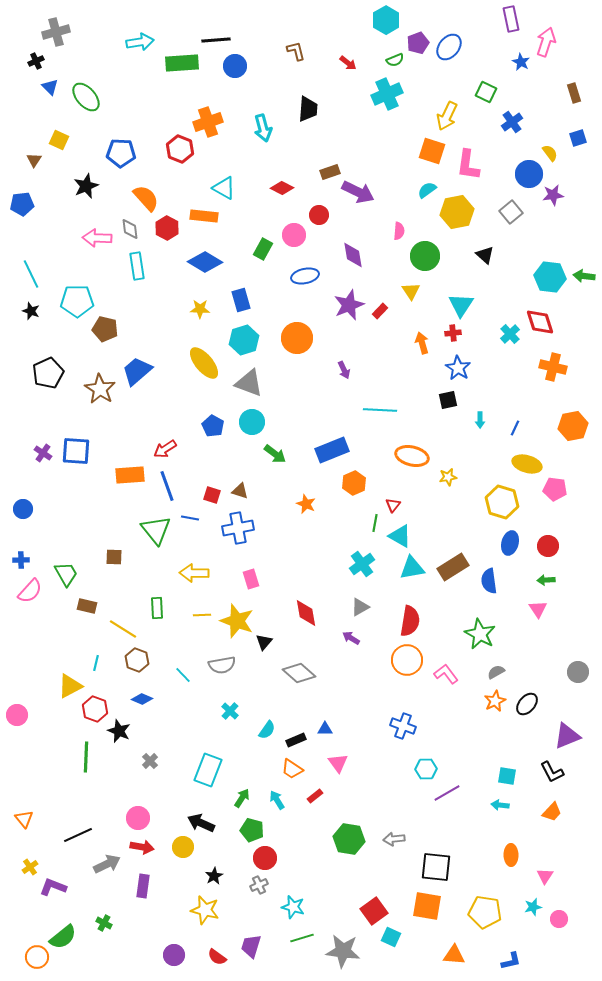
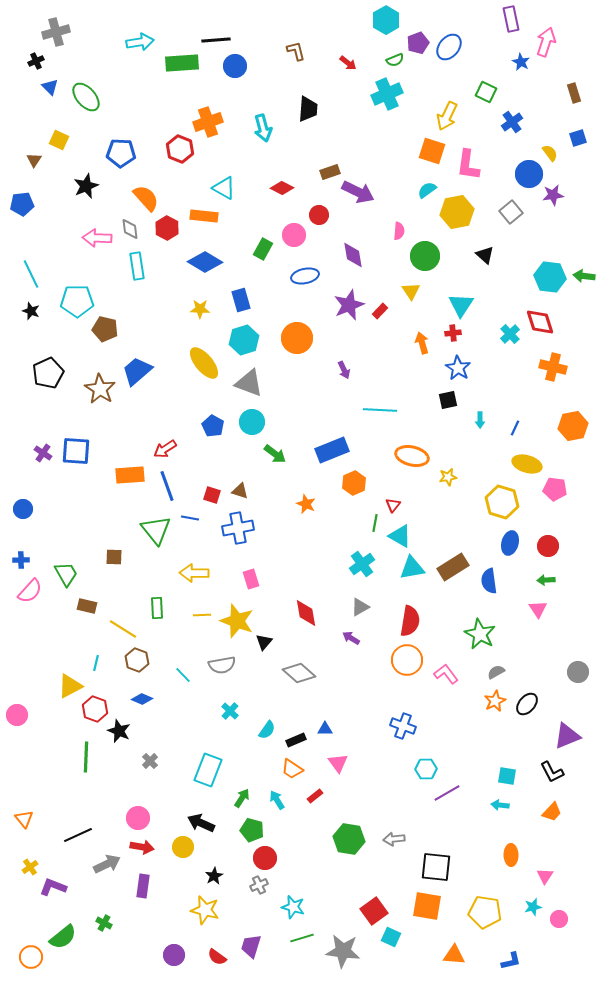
orange circle at (37, 957): moved 6 px left
